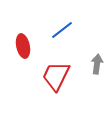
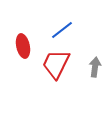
gray arrow: moved 2 px left, 3 px down
red trapezoid: moved 12 px up
